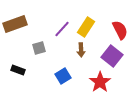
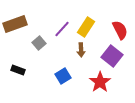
gray square: moved 5 px up; rotated 24 degrees counterclockwise
